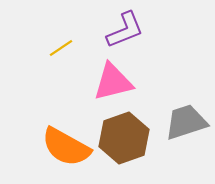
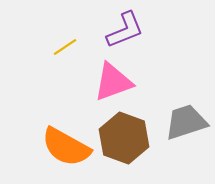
yellow line: moved 4 px right, 1 px up
pink triangle: rotated 6 degrees counterclockwise
brown hexagon: rotated 21 degrees counterclockwise
